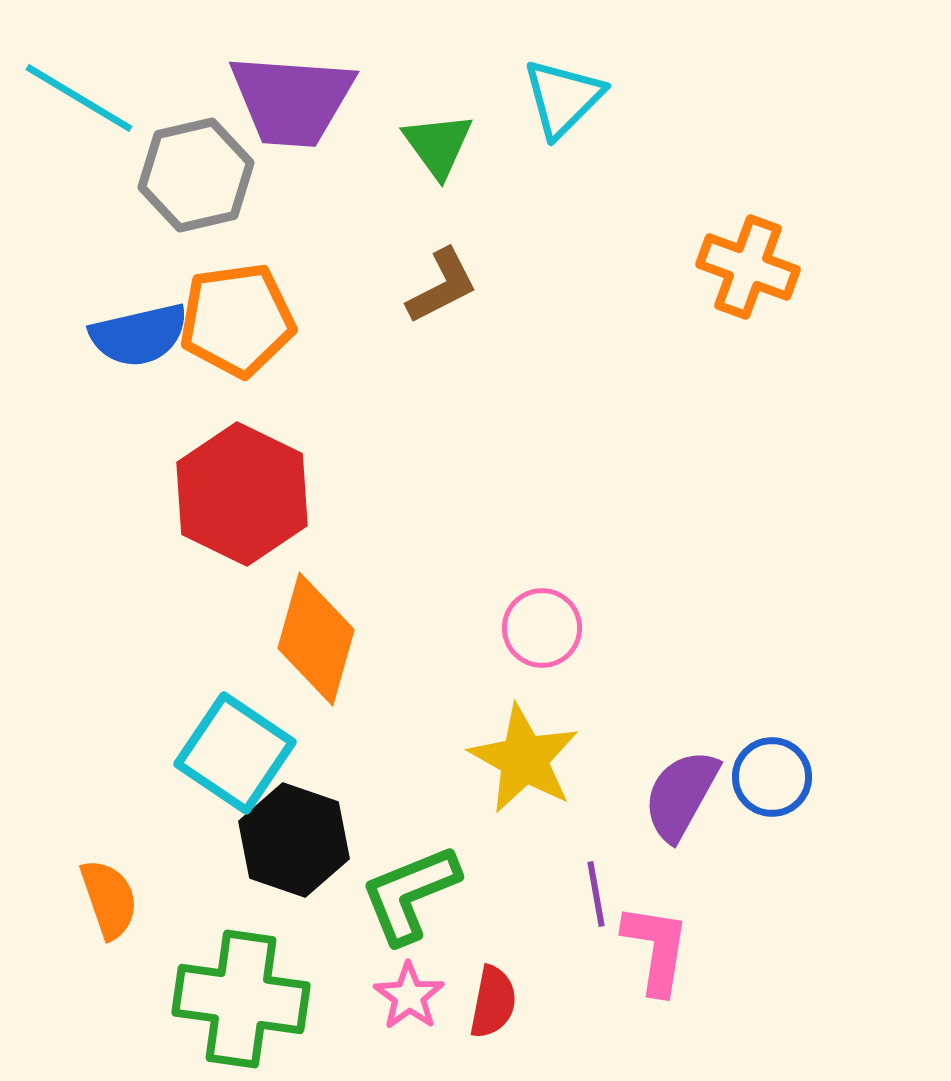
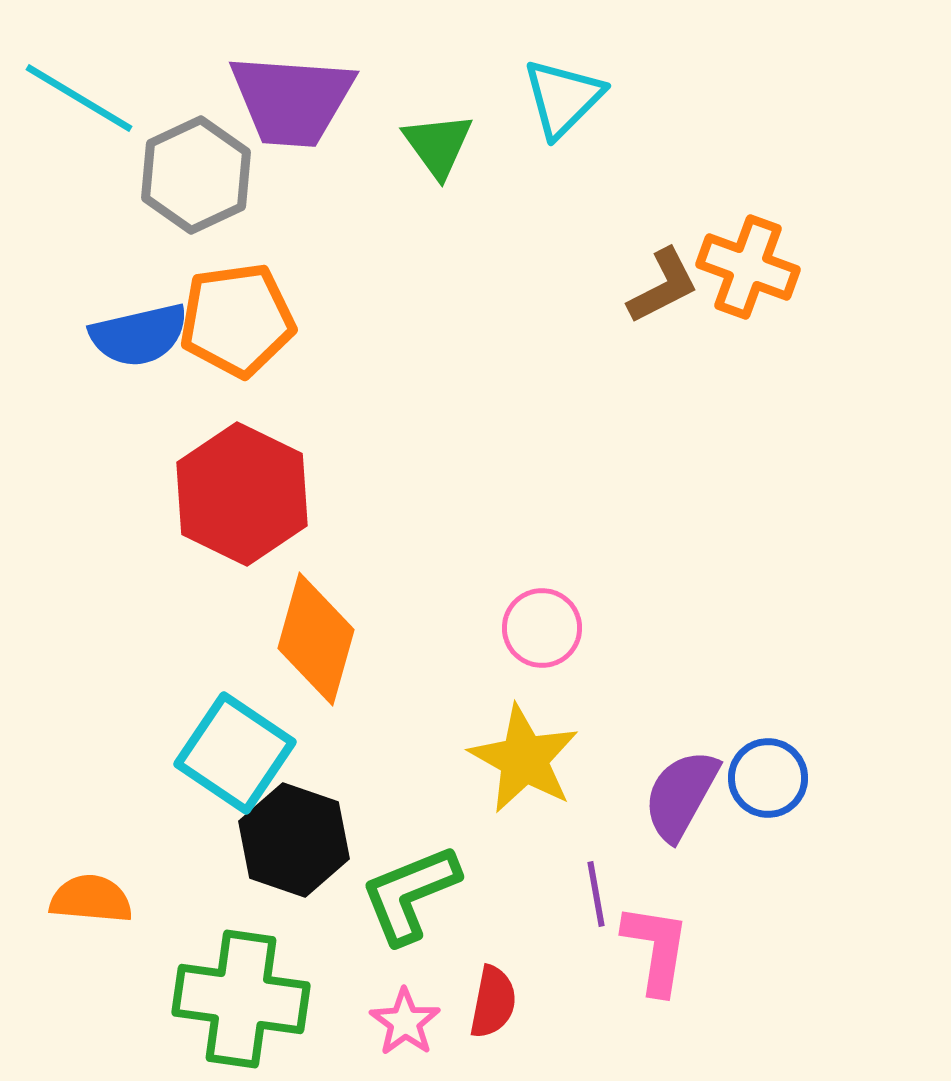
gray hexagon: rotated 12 degrees counterclockwise
brown L-shape: moved 221 px right
blue circle: moved 4 px left, 1 px down
orange semicircle: moved 18 px left; rotated 66 degrees counterclockwise
pink star: moved 4 px left, 26 px down
